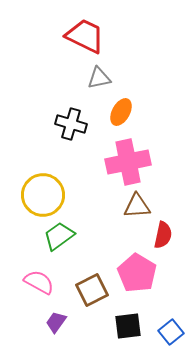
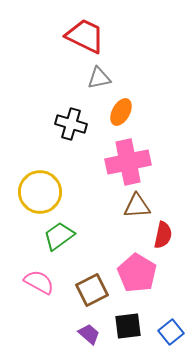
yellow circle: moved 3 px left, 3 px up
purple trapezoid: moved 33 px right, 12 px down; rotated 95 degrees clockwise
